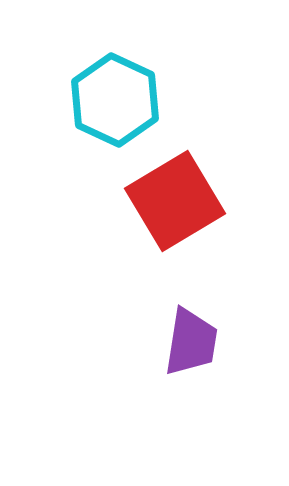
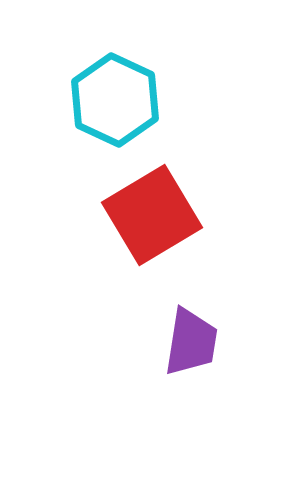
red square: moved 23 px left, 14 px down
